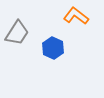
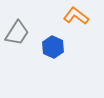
blue hexagon: moved 1 px up
